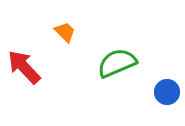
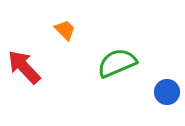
orange trapezoid: moved 2 px up
